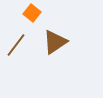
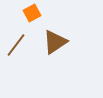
orange square: rotated 24 degrees clockwise
